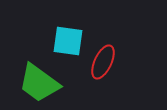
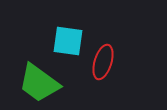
red ellipse: rotated 8 degrees counterclockwise
